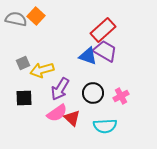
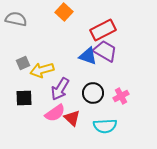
orange square: moved 28 px right, 4 px up
red rectangle: rotated 15 degrees clockwise
pink semicircle: moved 2 px left
